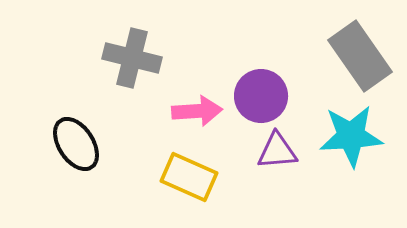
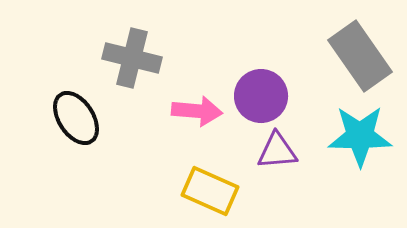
pink arrow: rotated 9 degrees clockwise
cyan star: moved 9 px right; rotated 4 degrees clockwise
black ellipse: moved 26 px up
yellow rectangle: moved 21 px right, 14 px down
